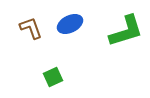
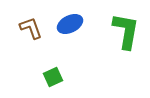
green L-shape: rotated 63 degrees counterclockwise
